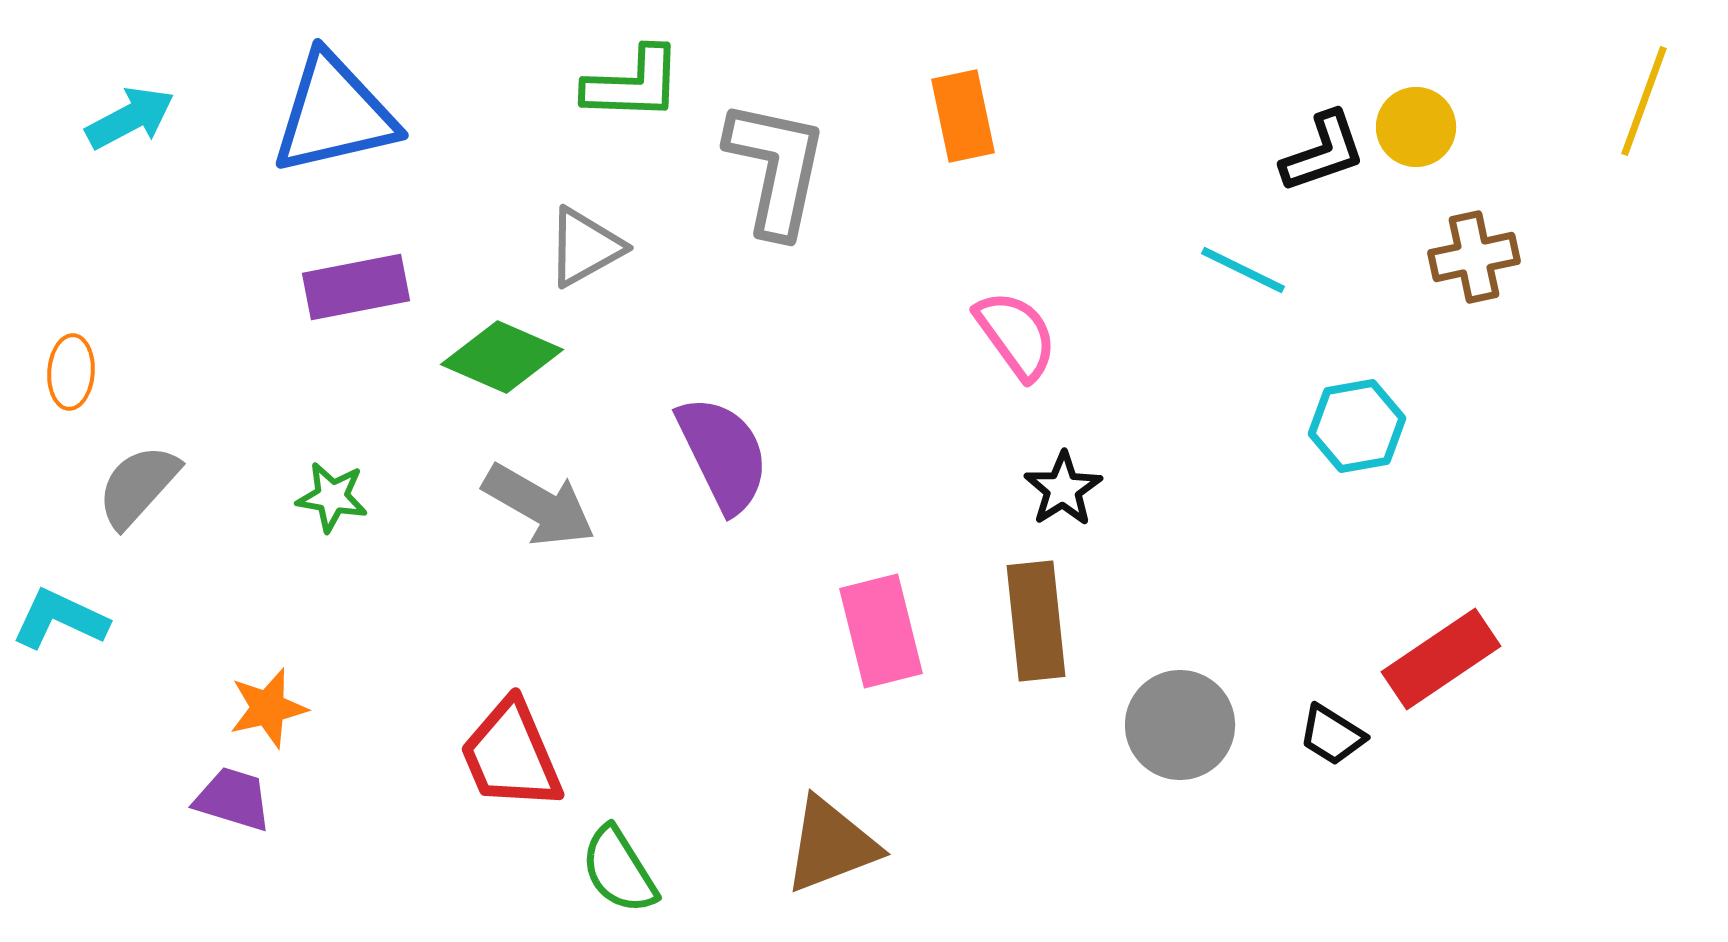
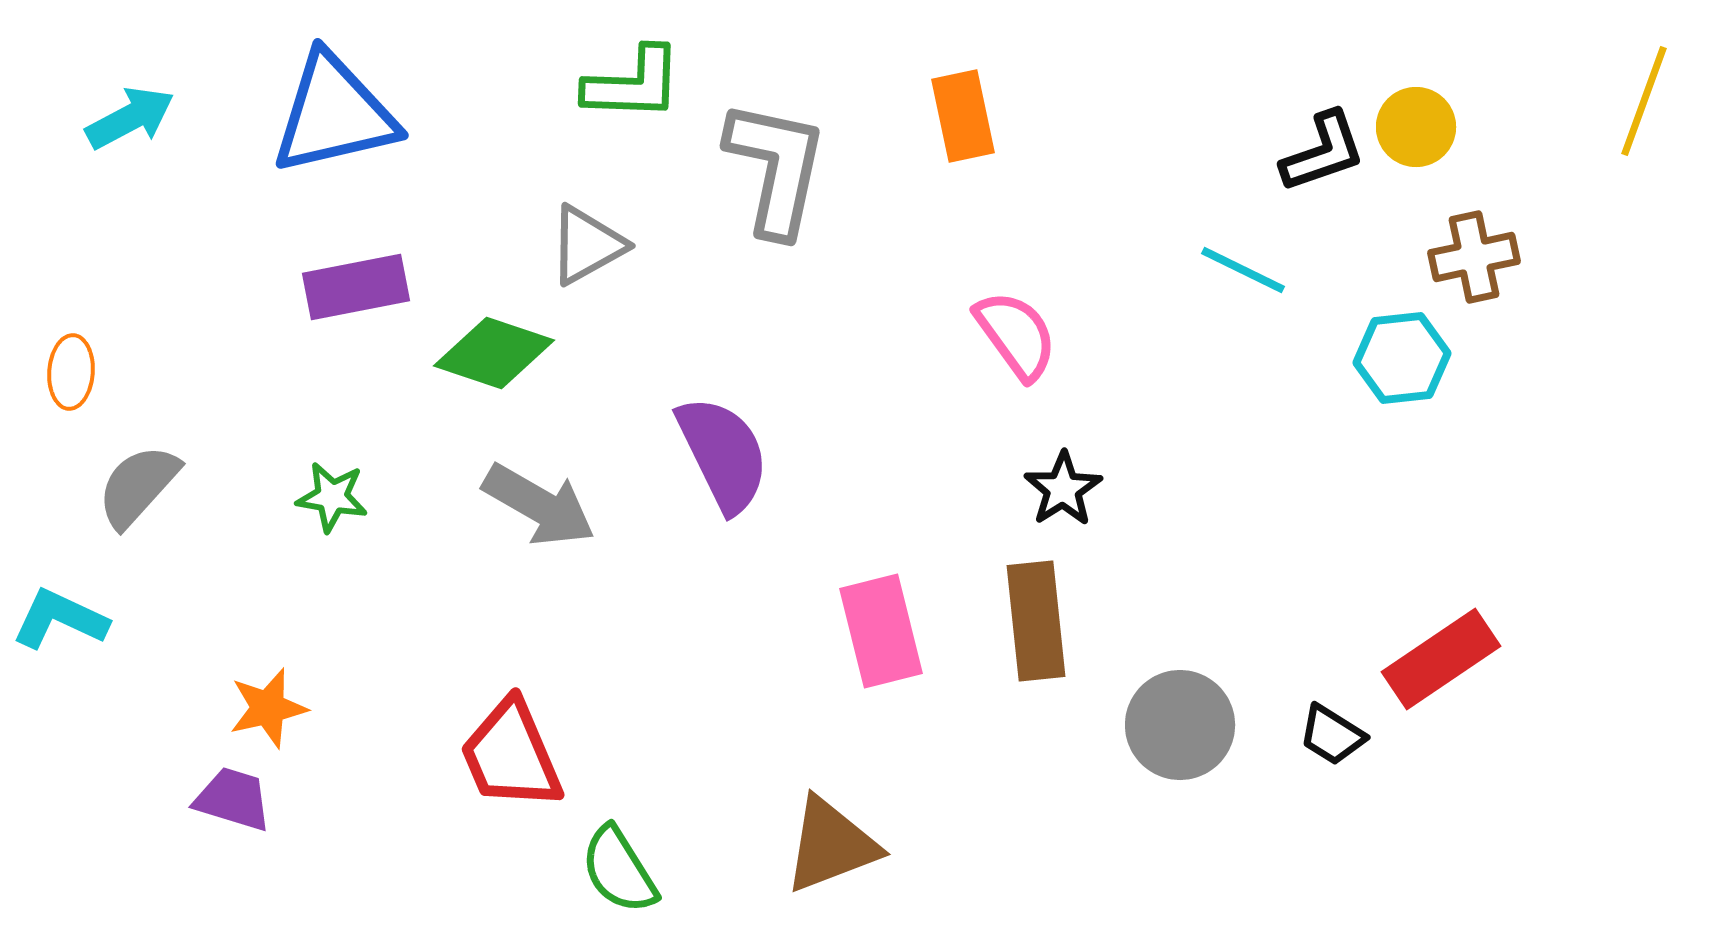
gray triangle: moved 2 px right, 2 px up
green diamond: moved 8 px left, 4 px up; rotated 5 degrees counterclockwise
cyan hexagon: moved 45 px right, 68 px up; rotated 4 degrees clockwise
